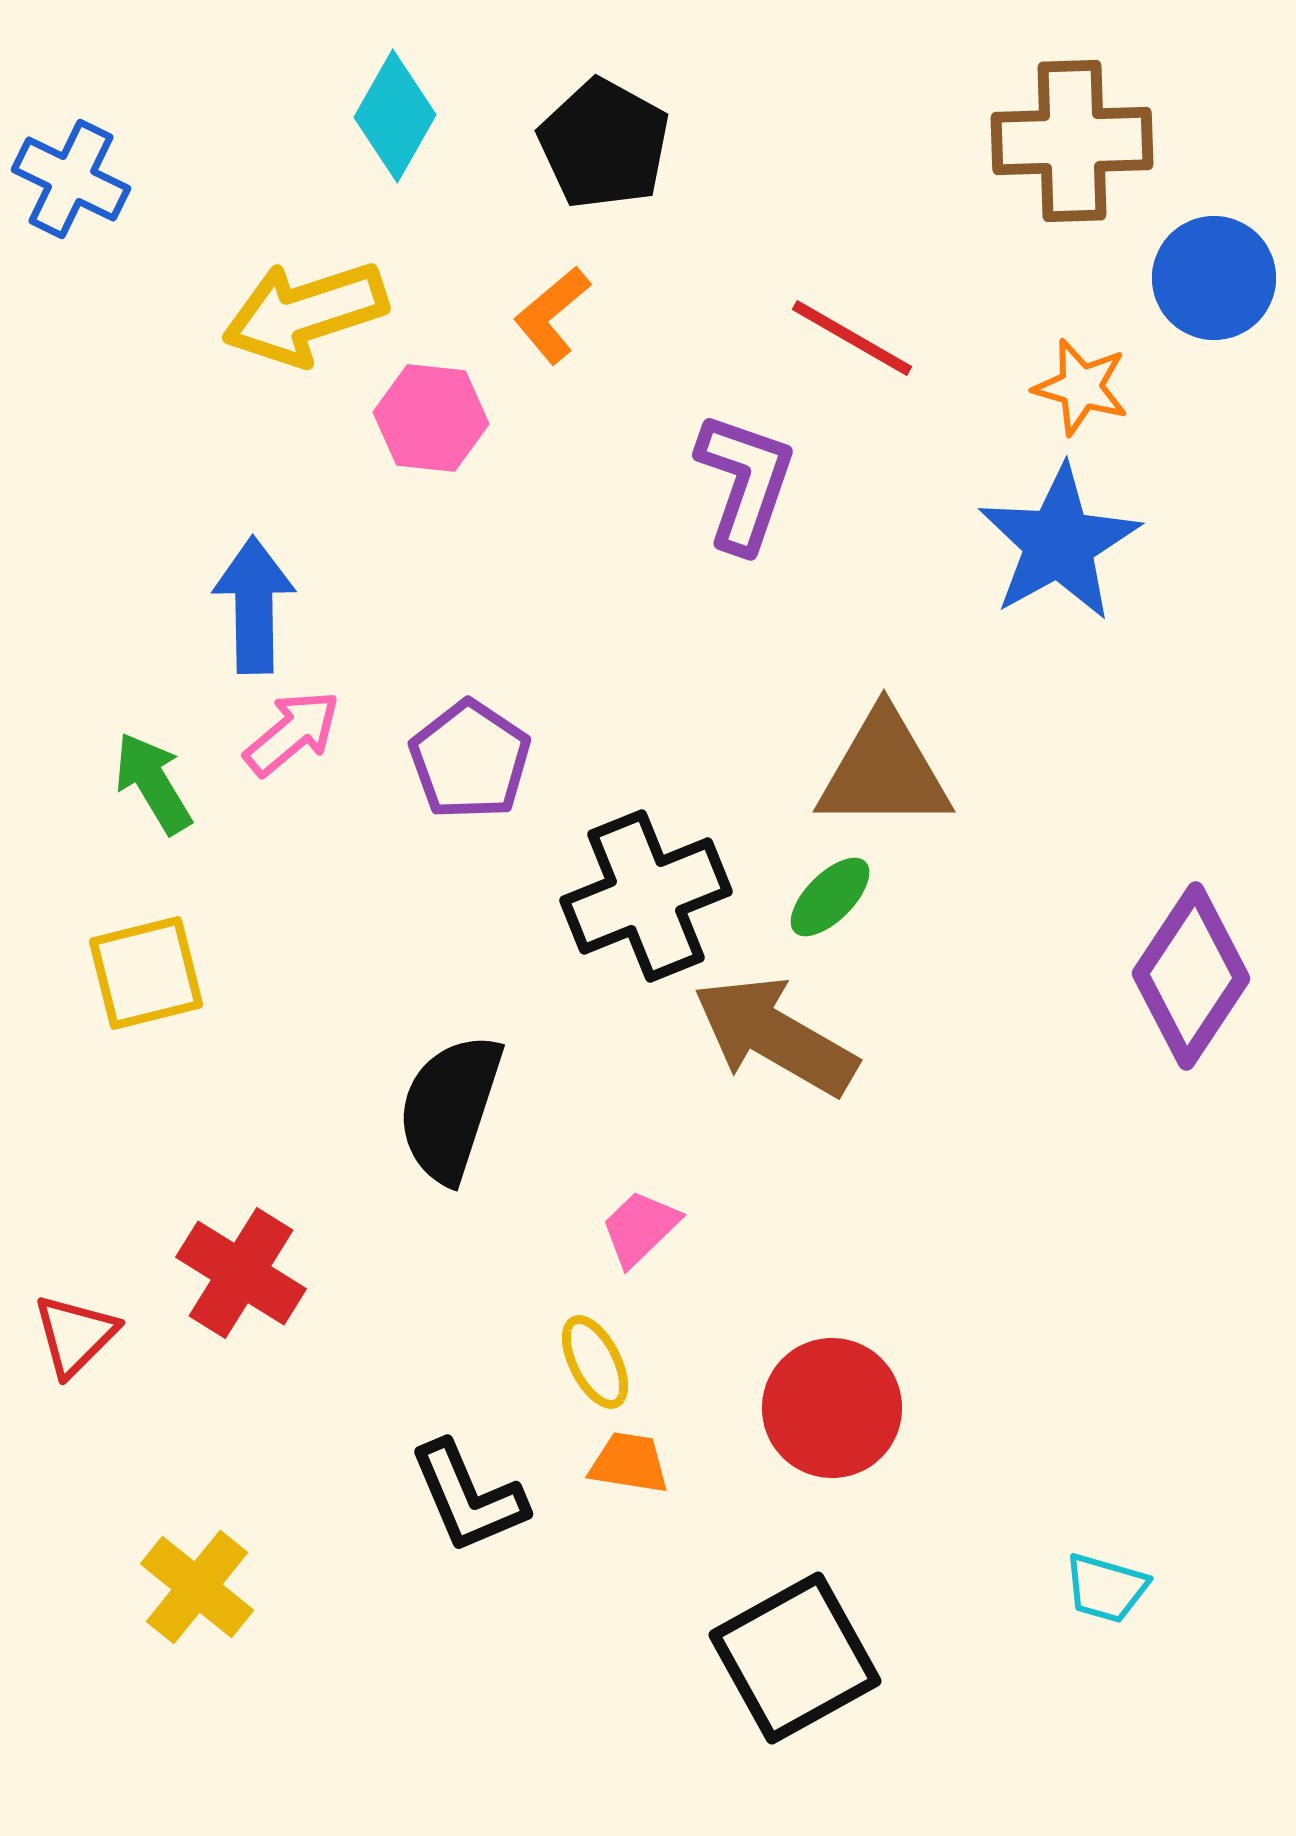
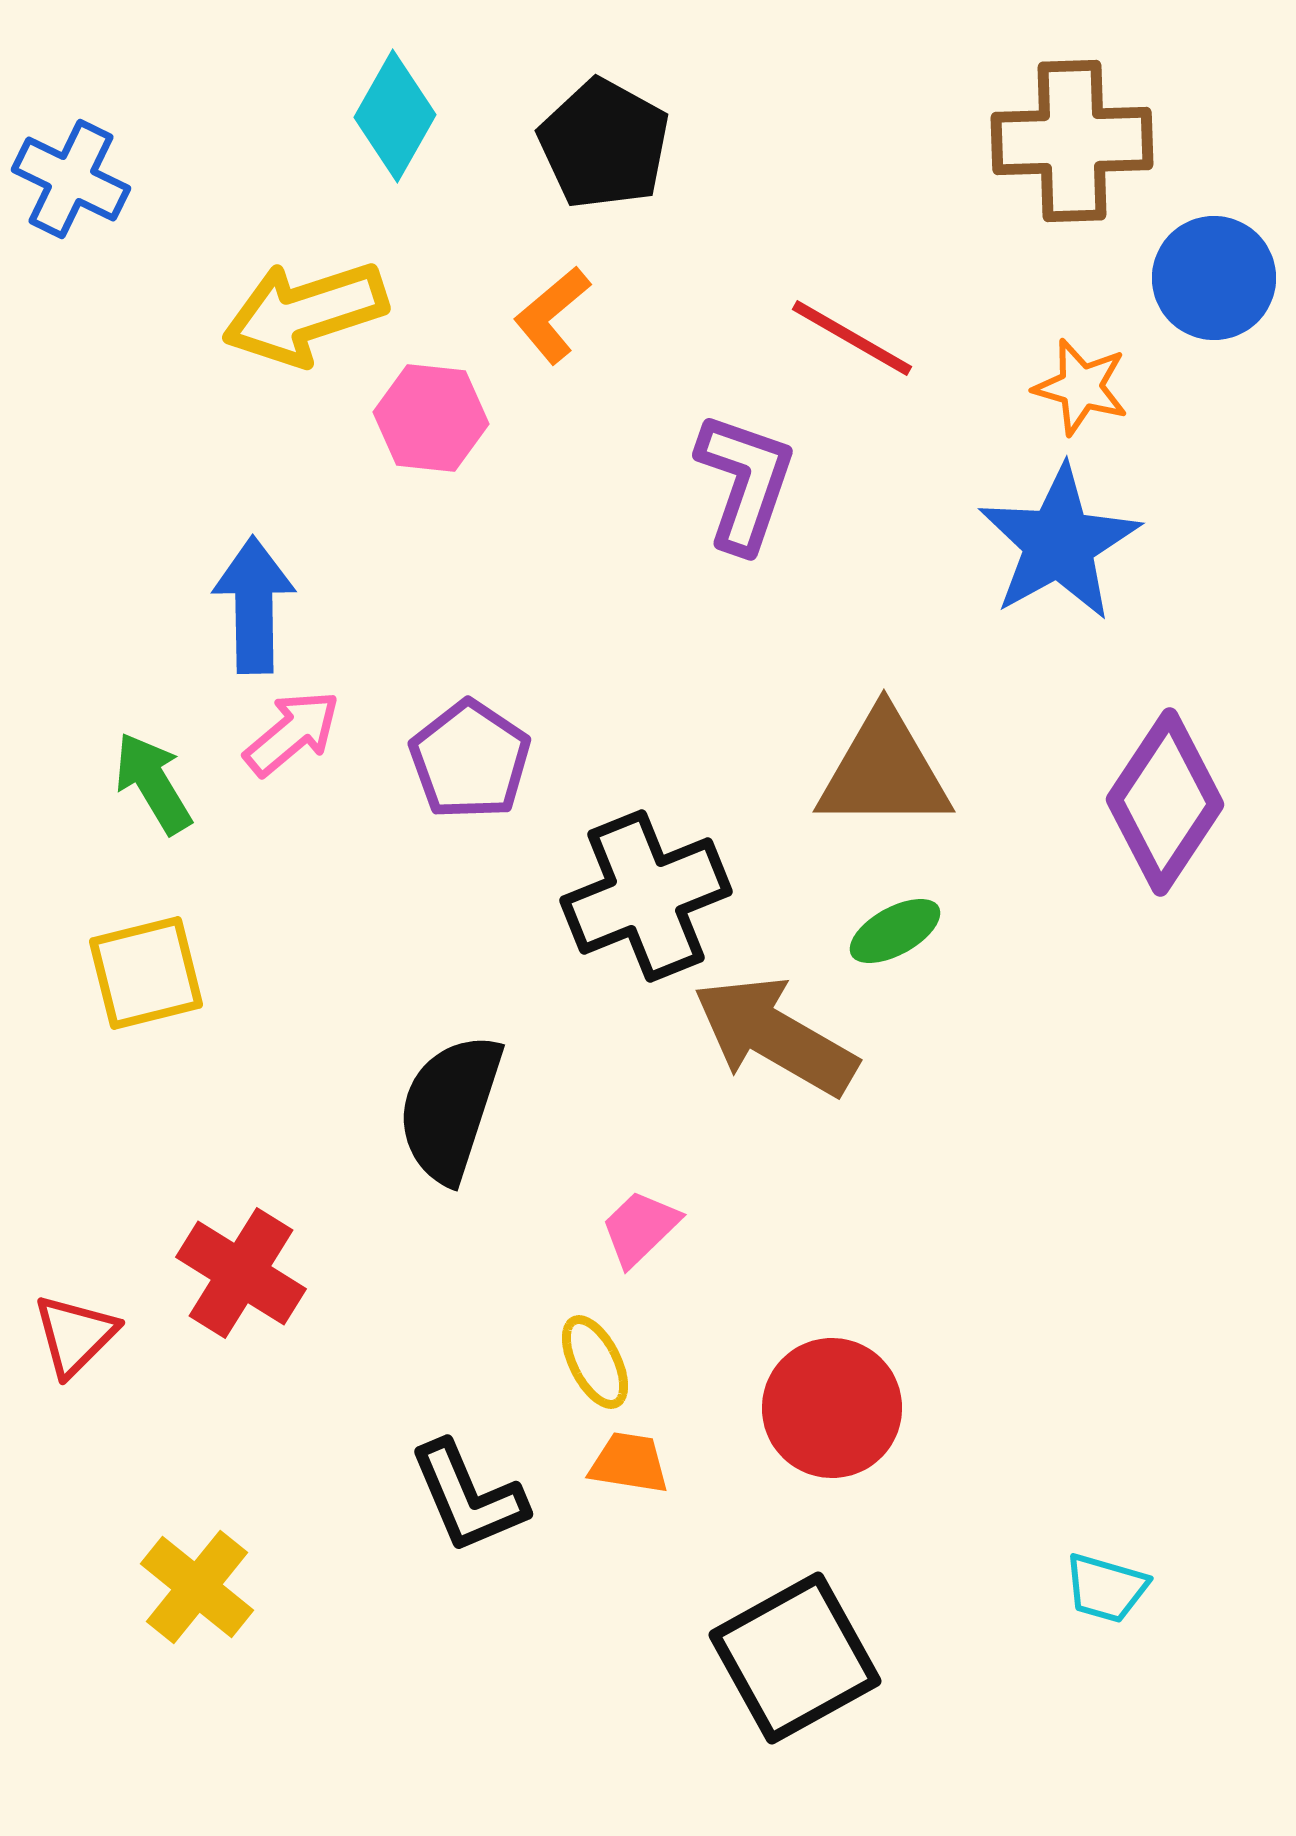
green ellipse: moved 65 px right, 34 px down; rotated 16 degrees clockwise
purple diamond: moved 26 px left, 174 px up
